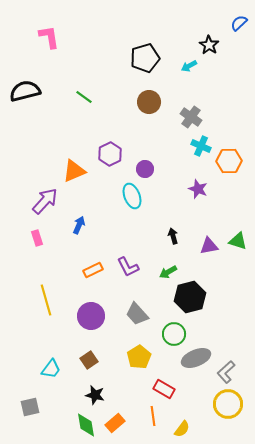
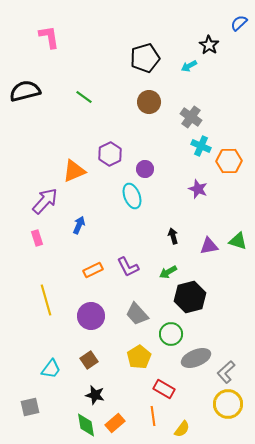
green circle at (174, 334): moved 3 px left
